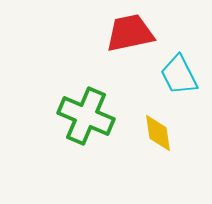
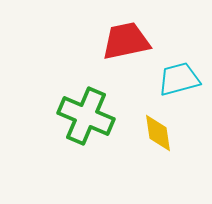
red trapezoid: moved 4 px left, 8 px down
cyan trapezoid: moved 4 px down; rotated 102 degrees clockwise
